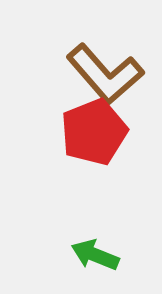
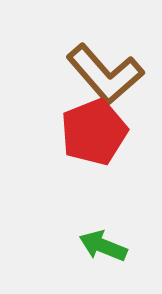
green arrow: moved 8 px right, 9 px up
